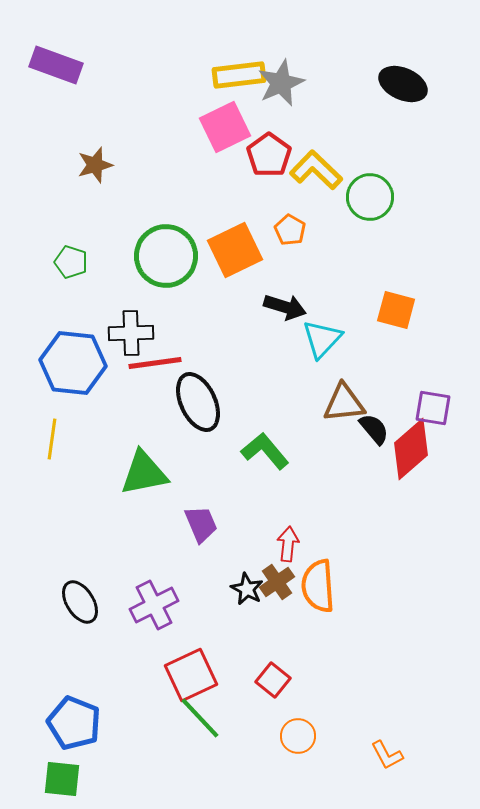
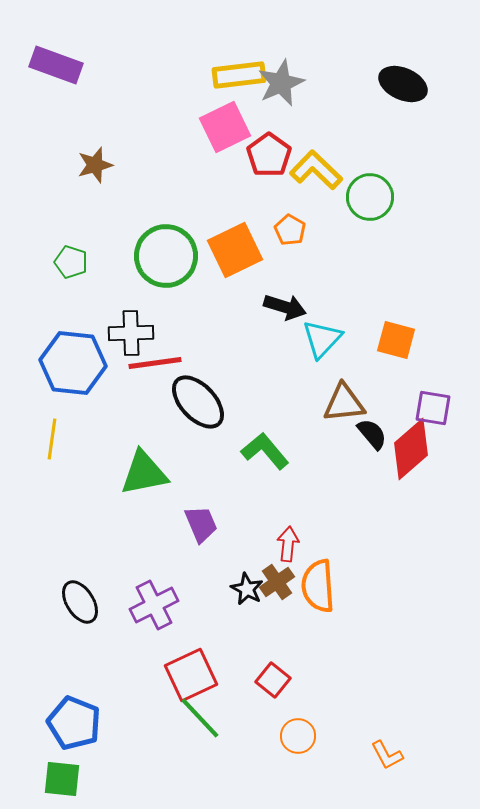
orange square at (396, 310): moved 30 px down
black ellipse at (198, 402): rotated 18 degrees counterclockwise
black semicircle at (374, 429): moved 2 px left, 5 px down
